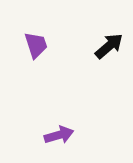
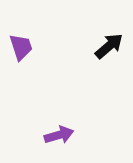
purple trapezoid: moved 15 px left, 2 px down
